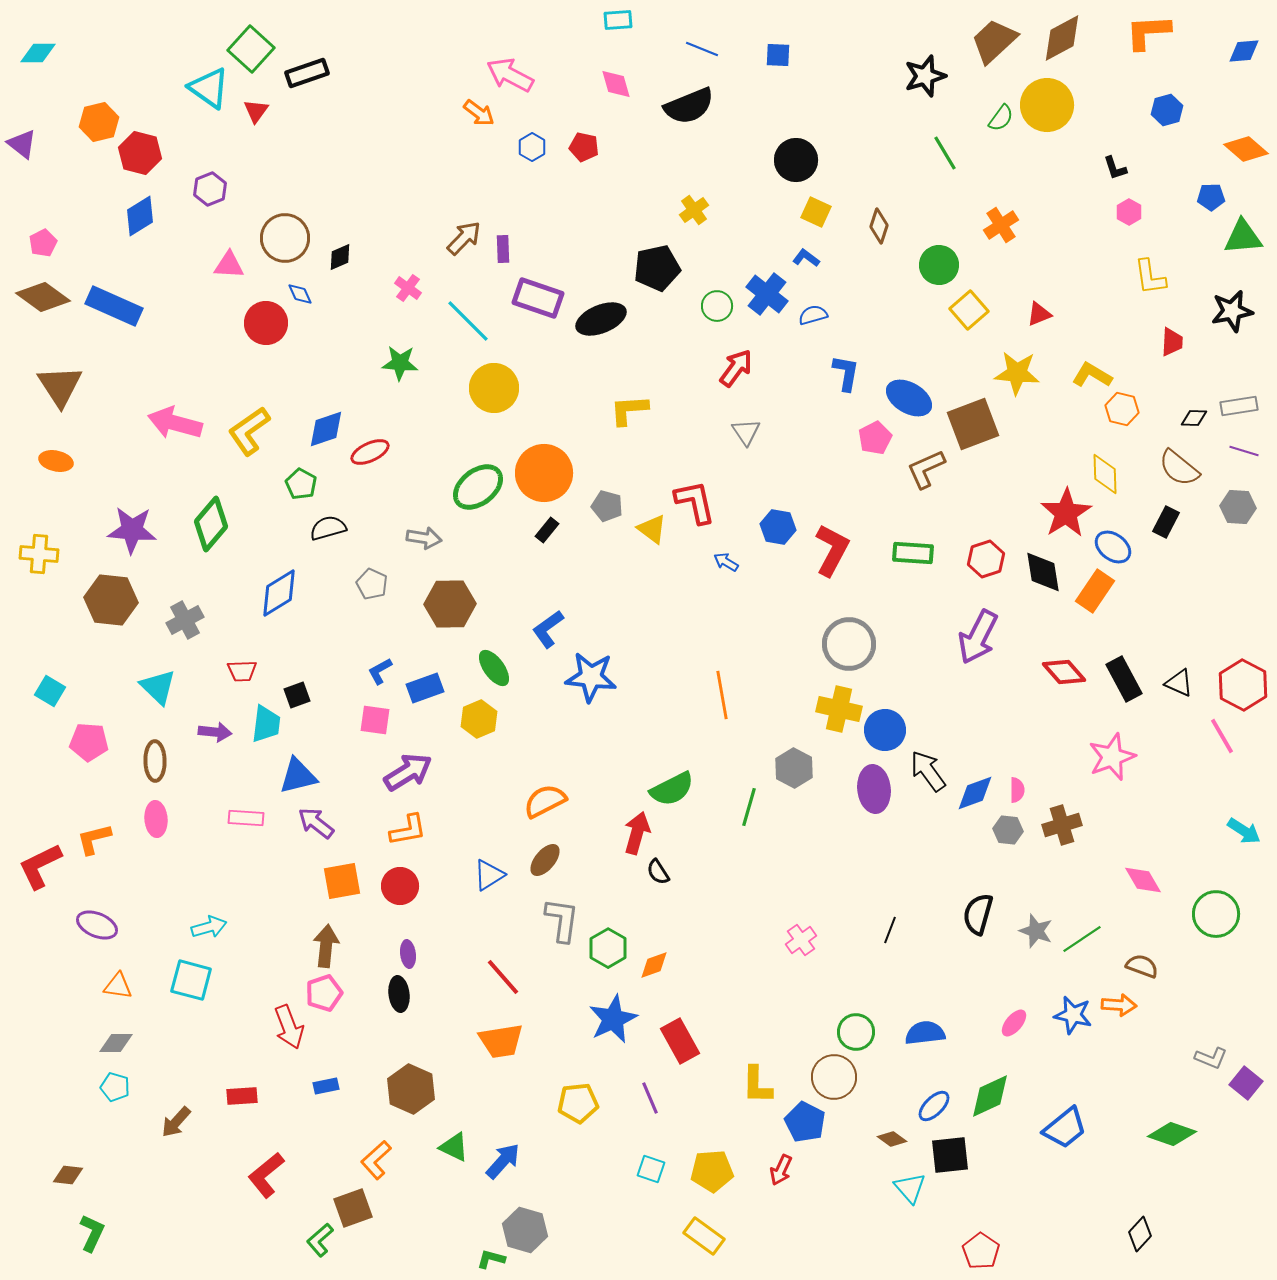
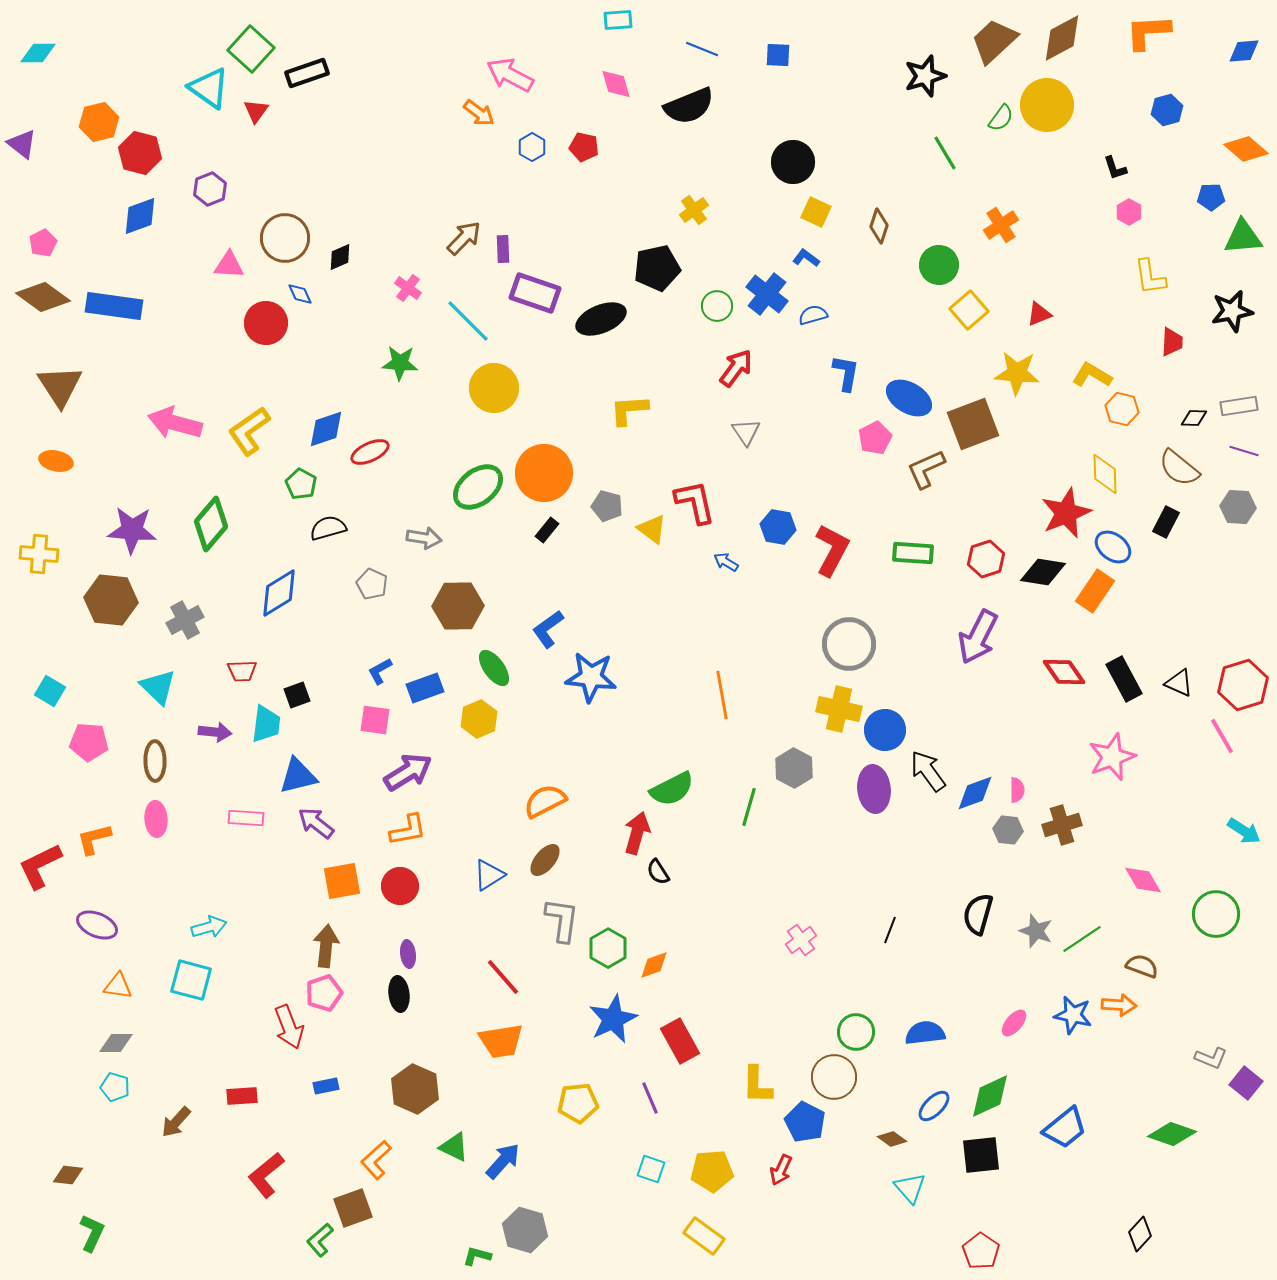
black circle at (796, 160): moved 3 px left, 2 px down
blue diamond at (140, 216): rotated 12 degrees clockwise
purple rectangle at (538, 298): moved 3 px left, 5 px up
blue rectangle at (114, 306): rotated 16 degrees counterclockwise
red star at (1066, 513): rotated 9 degrees clockwise
black diamond at (1043, 572): rotated 72 degrees counterclockwise
brown hexagon at (450, 604): moved 8 px right, 2 px down
red diamond at (1064, 672): rotated 6 degrees clockwise
red hexagon at (1243, 685): rotated 15 degrees clockwise
brown hexagon at (411, 1089): moved 4 px right
black square at (950, 1155): moved 31 px right
green L-shape at (491, 1259): moved 14 px left, 3 px up
